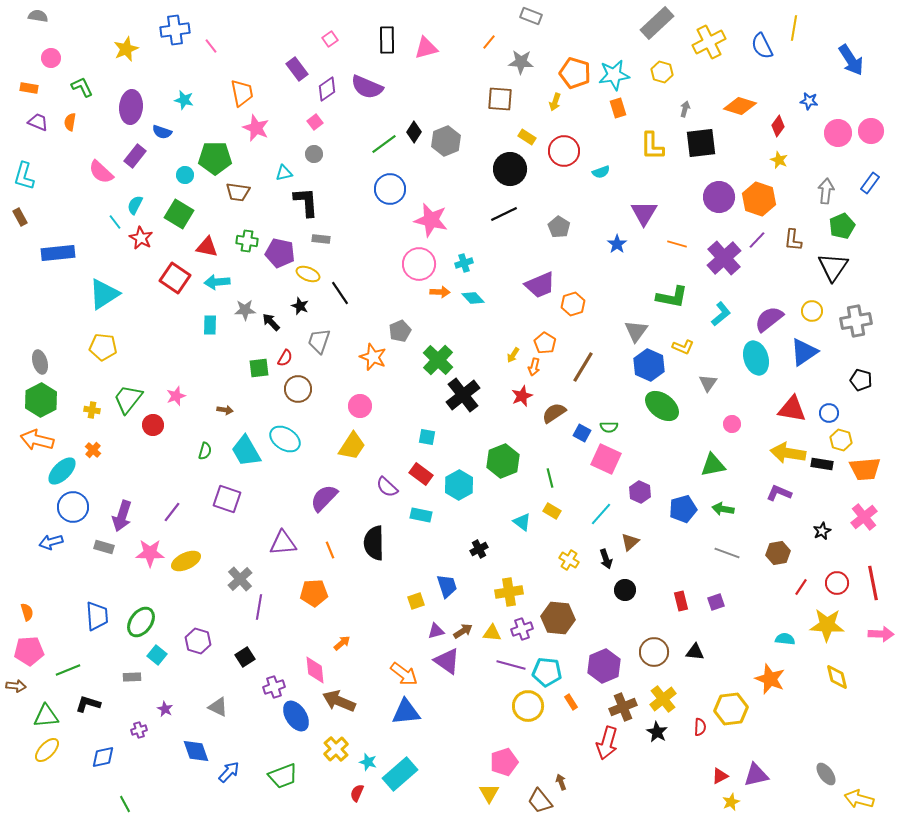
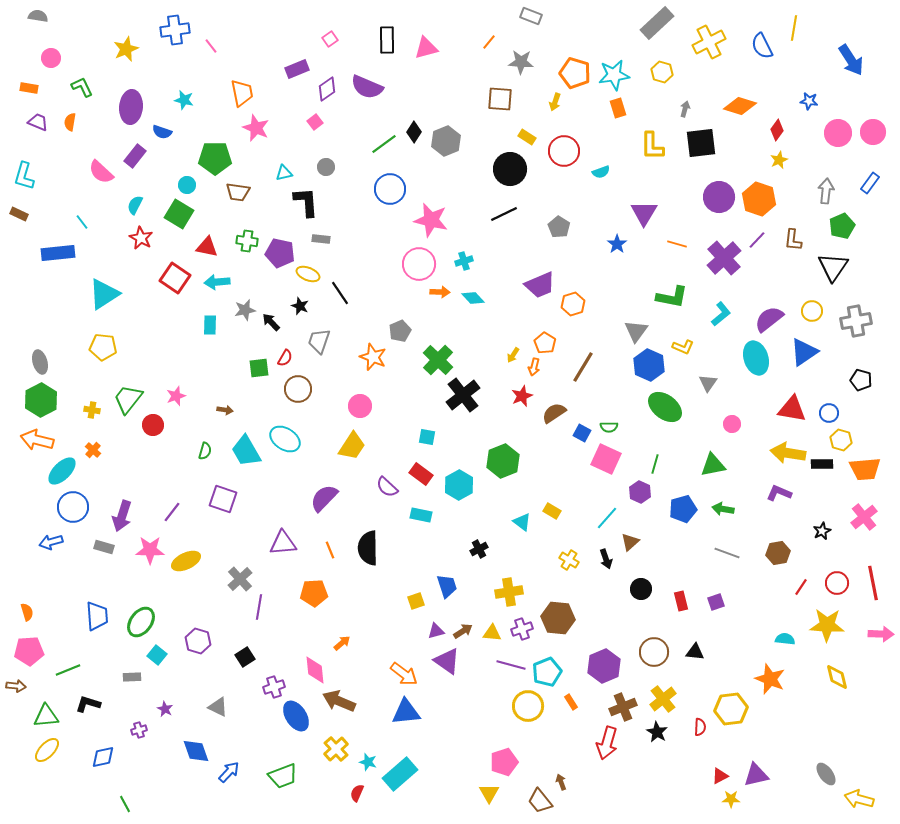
purple rectangle at (297, 69): rotated 75 degrees counterclockwise
red diamond at (778, 126): moved 1 px left, 4 px down
pink circle at (871, 131): moved 2 px right, 1 px down
gray circle at (314, 154): moved 12 px right, 13 px down
yellow star at (779, 160): rotated 24 degrees clockwise
cyan circle at (185, 175): moved 2 px right, 10 px down
brown rectangle at (20, 217): moved 1 px left, 3 px up; rotated 36 degrees counterclockwise
cyan line at (115, 222): moved 33 px left
cyan cross at (464, 263): moved 2 px up
gray star at (245, 310): rotated 10 degrees counterclockwise
green ellipse at (662, 406): moved 3 px right, 1 px down
black rectangle at (822, 464): rotated 10 degrees counterclockwise
green line at (550, 478): moved 105 px right, 14 px up; rotated 30 degrees clockwise
purple square at (227, 499): moved 4 px left
cyan line at (601, 514): moved 6 px right, 4 px down
black semicircle at (374, 543): moved 6 px left, 5 px down
pink star at (150, 553): moved 3 px up
black circle at (625, 590): moved 16 px right, 1 px up
cyan pentagon at (547, 672): rotated 28 degrees counterclockwise
yellow star at (731, 802): moved 3 px up; rotated 24 degrees clockwise
